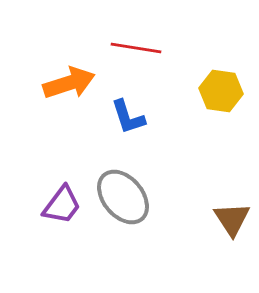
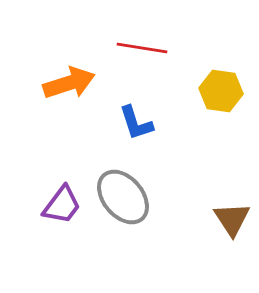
red line: moved 6 px right
blue L-shape: moved 8 px right, 6 px down
